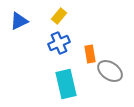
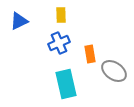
yellow rectangle: moved 2 px right, 1 px up; rotated 42 degrees counterclockwise
gray ellipse: moved 4 px right
